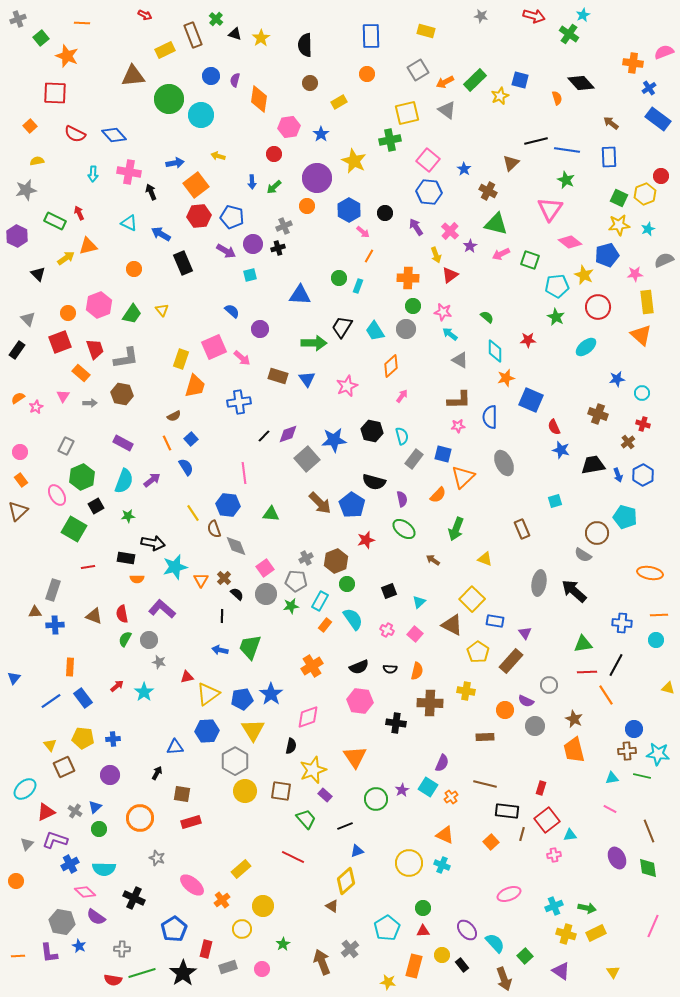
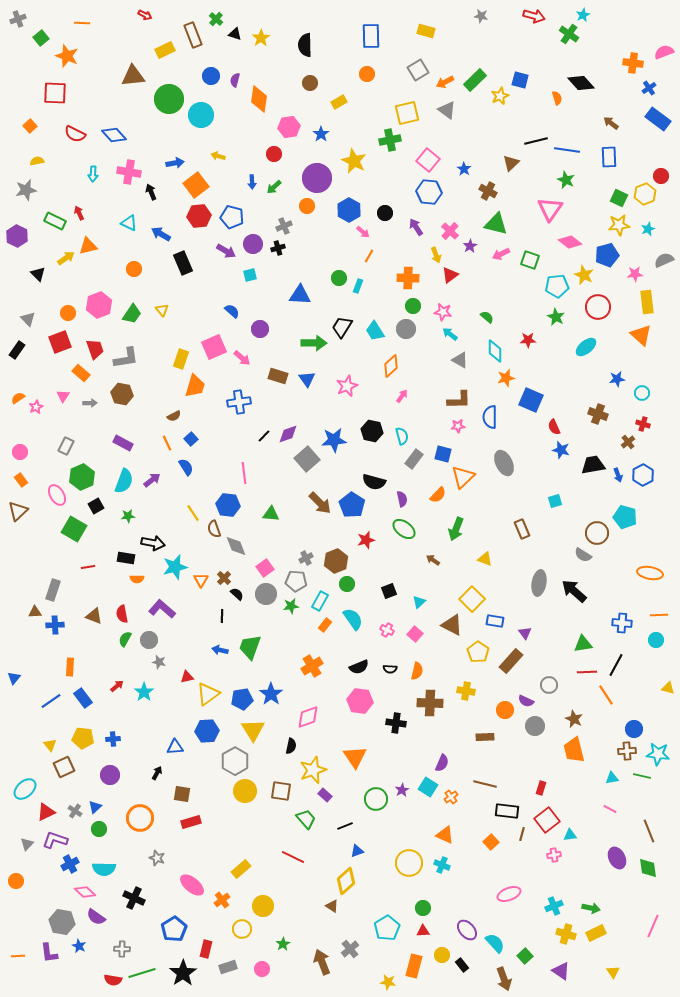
green arrow at (587, 908): moved 4 px right
